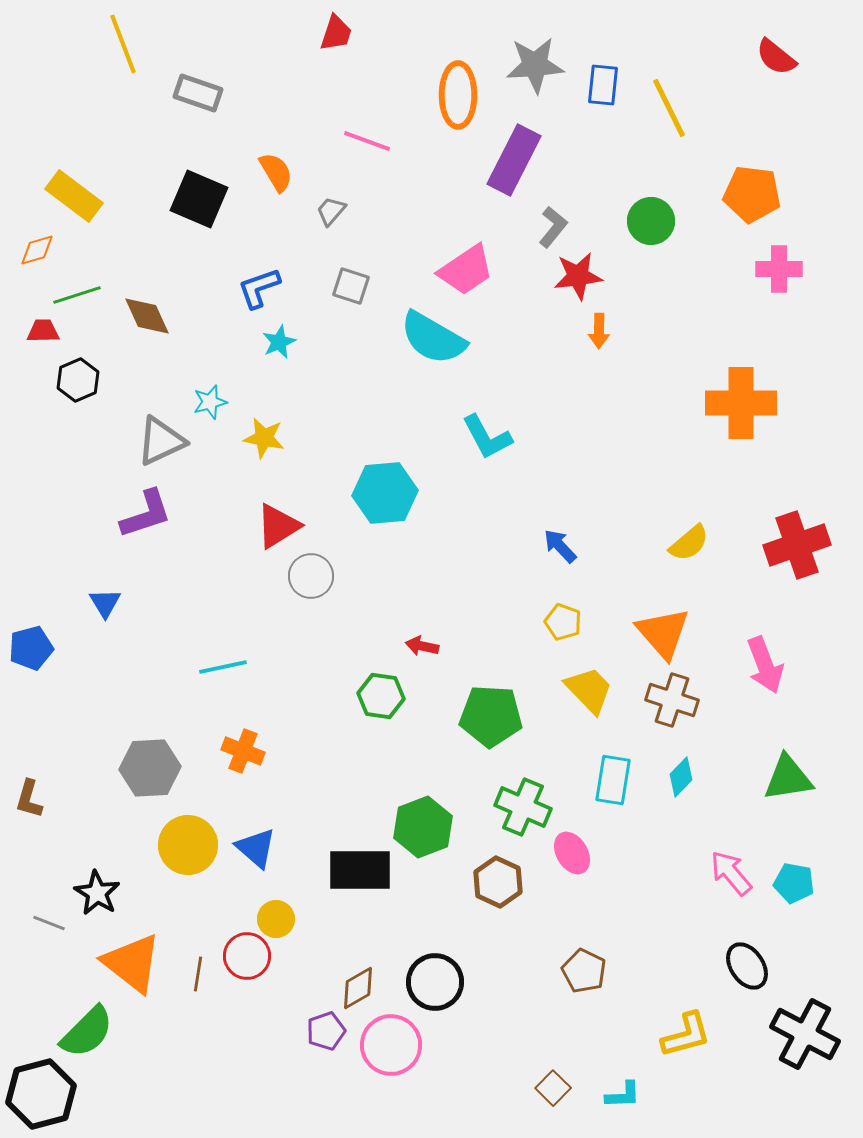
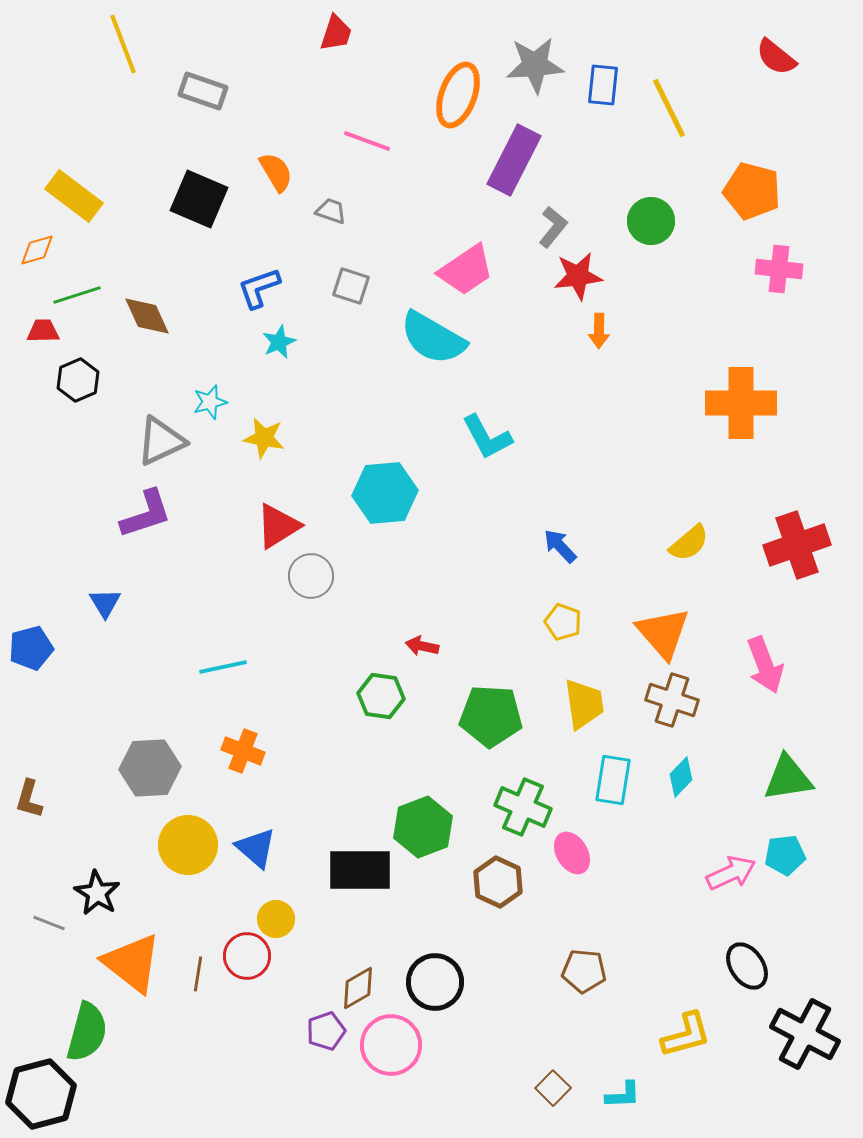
gray rectangle at (198, 93): moved 5 px right, 2 px up
orange ellipse at (458, 95): rotated 20 degrees clockwise
orange pentagon at (752, 194): moved 3 px up; rotated 8 degrees clockwise
gray trapezoid at (331, 211): rotated 68 degrees clockwise
pink cross at (779, 269): rotated 6 degrees clockwise
yellow trapezoid at (589, 690): moved 5 px left, 14 px down; rotated 36 degrees clockwise
pink arrow at (731, 873): rotated 105 degrees clockwise
cyan pentagon at (794, 883): moved 9 px left, 28 px up; rotated 18 degrees counterclockwise
brown pentagon at (584, 971): rotated 21 degrees counterclockwise
green semicircle at (87, 1032): rotated 30 degrees counterclockwise
